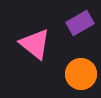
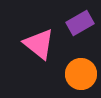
pink triangle: moved 4 px right
